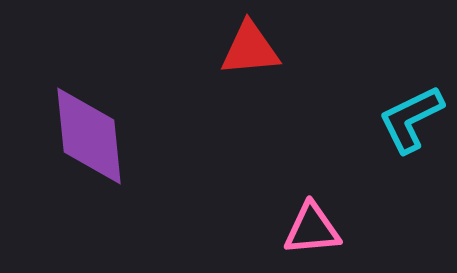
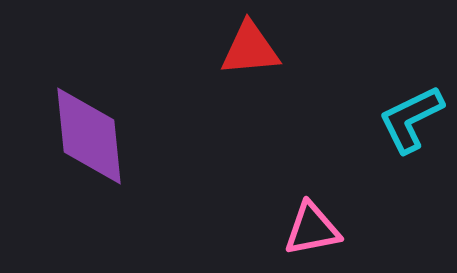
pink triangle: rotated 6 degrees counterclockwise
